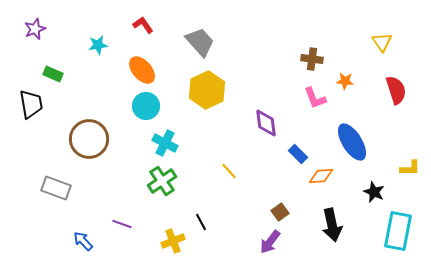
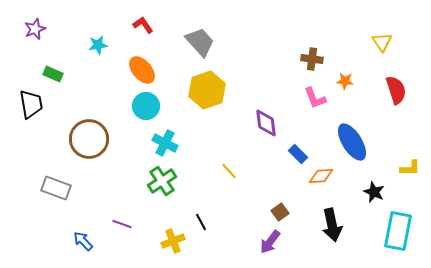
yellow hexagon: rotated 6 degrees clockwise
